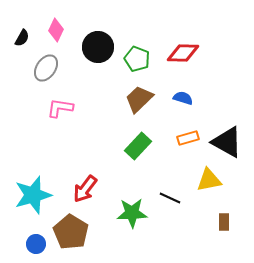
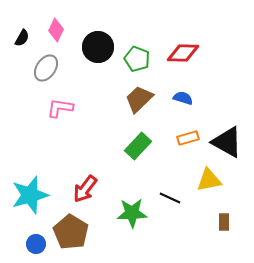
cyan star: moved 3 px left
